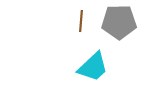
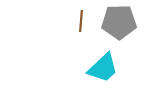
cyan trapezoid: moved 10 px right, 1 px down
